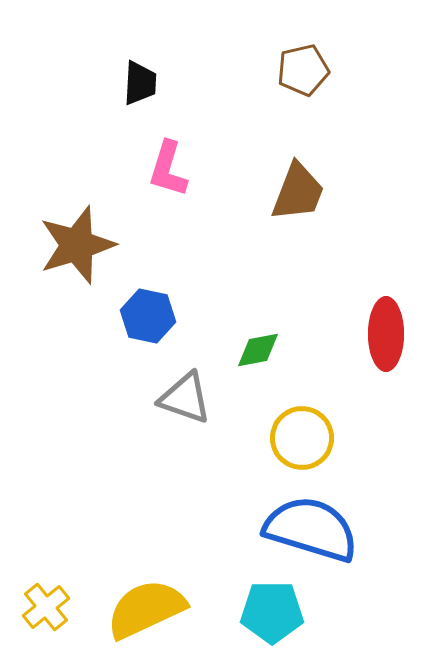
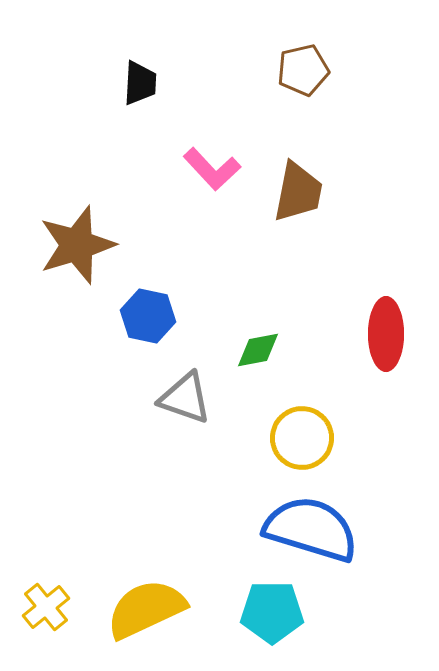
pink L-shape: moved 44 px right; rotated 60 degrees counterclockwise
brown trapezoid: rotated 10 degrees counterclockwise
